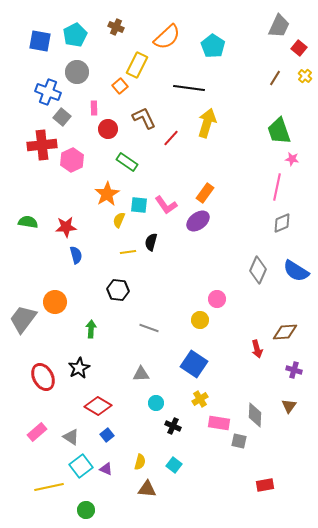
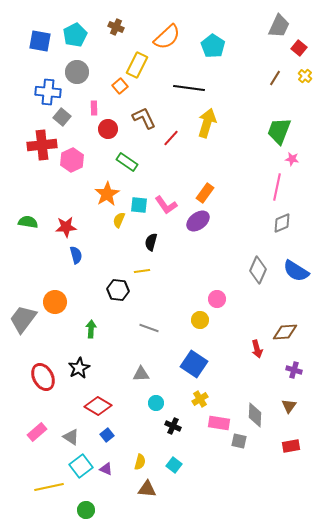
blue cross at (48, 92): rotated 15 degrees counterclockwise
green trapezoid at (279, 131): rotated 40 degrees clockwise
yellow line at (128, 252): moved 14 px right, 19 px down
red rectangle at (265, 485): moved 26 px right, 39 px up
